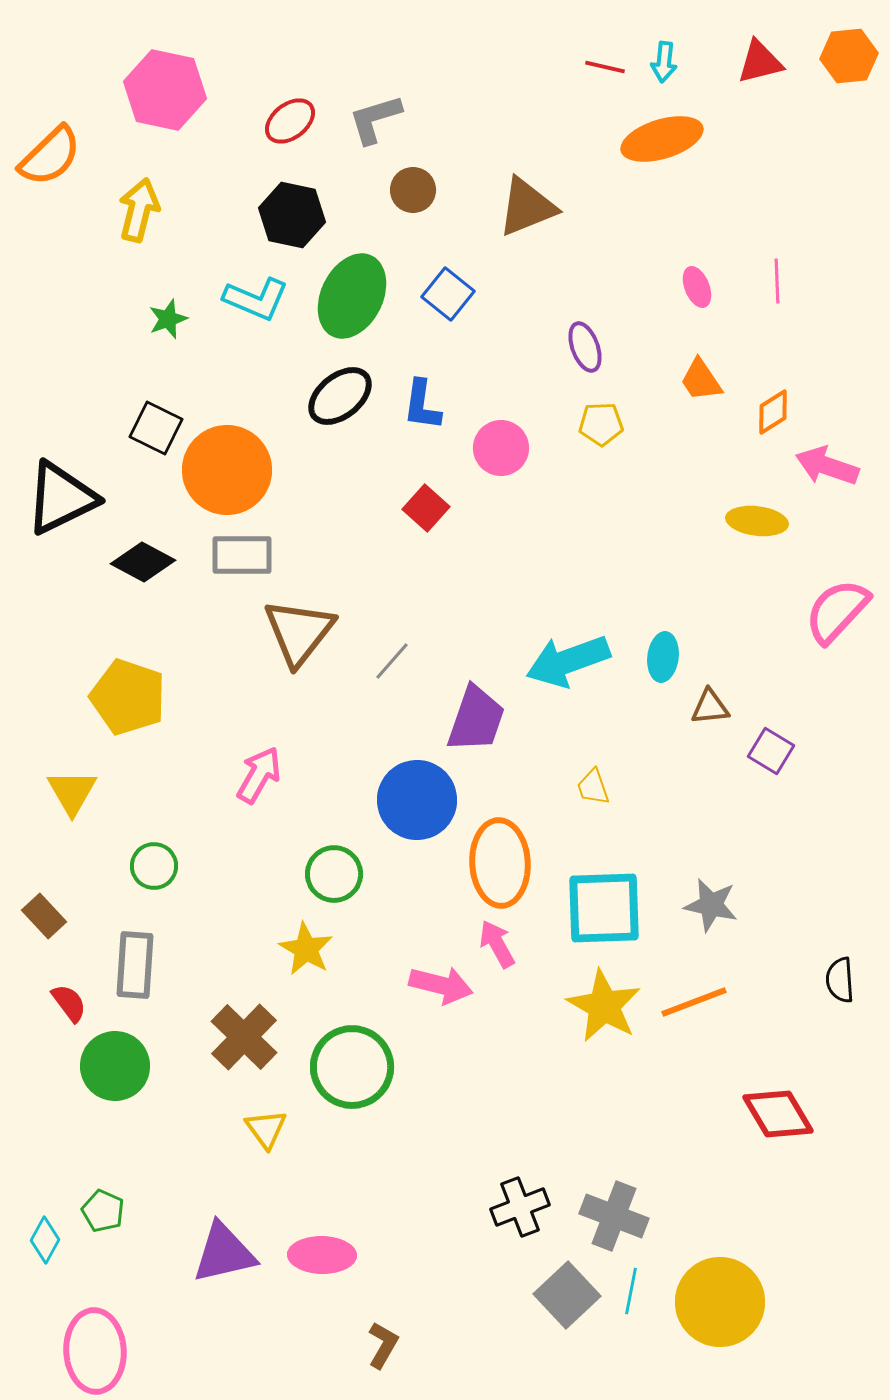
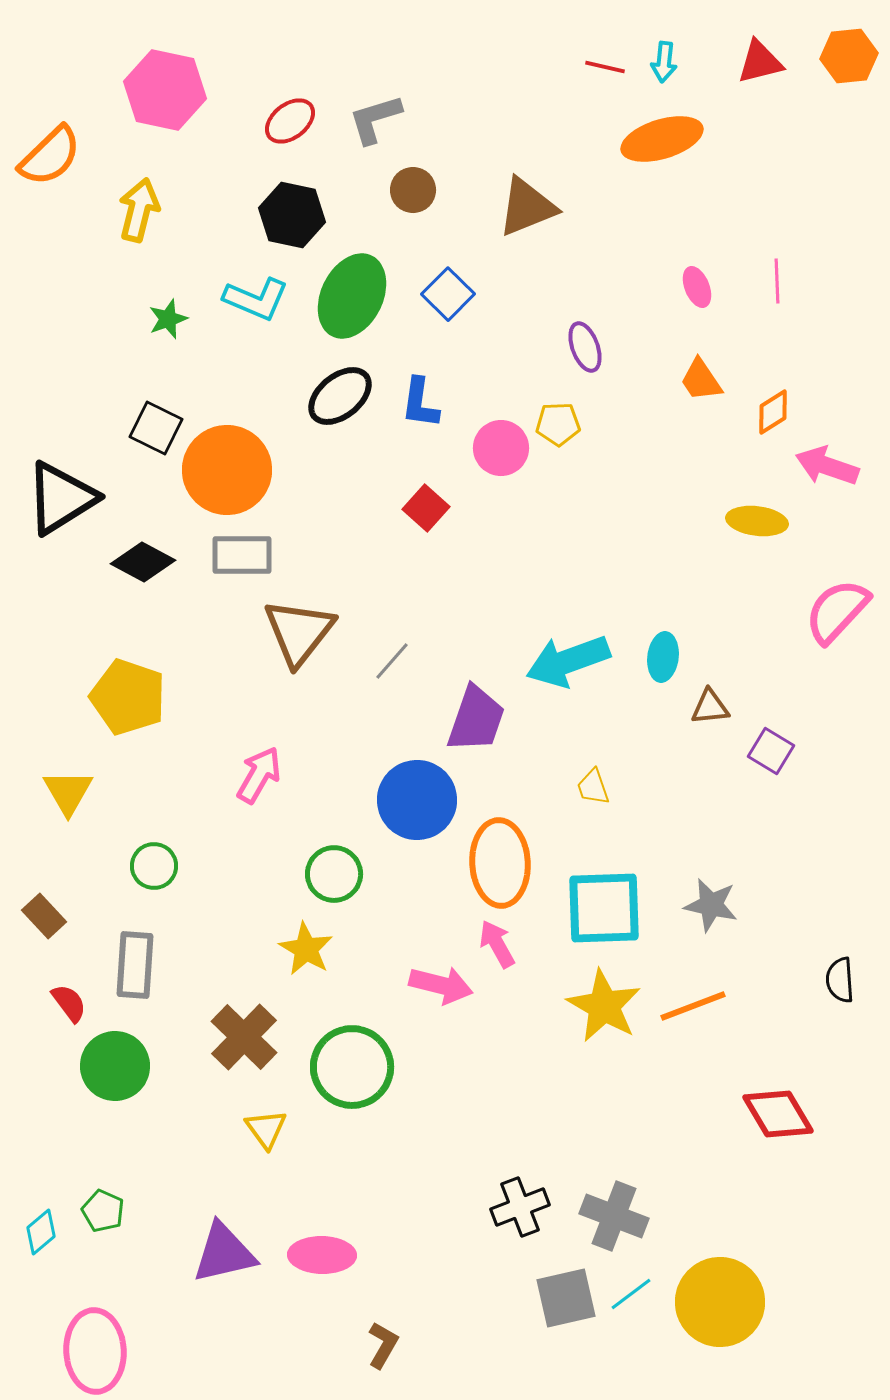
blue square at (448, 294): rotated 6 degrees clockwise
blue L-shape at (422, 405): moved 2 px left, 2 px up
yellow pentagon at (601, 424): moved 43 px left
black triangle at (61, 498): rotated 6 degrees counterclockwise
yellow triangle at (72, 792): moved 4 px left
orange line at (694, 1002): moved 1 px left, 4 px down
cyan diamond at (45, 1240): moved 4 px left, 8 px up; rotated 21 degrees clockwise
cyan line at (631, 1291): moved 3 px down; rotated 42 degrees clockwise
gray square at (567, 1295): moved 1 px left, 3 px down; rotated 30 degrees clockwise
